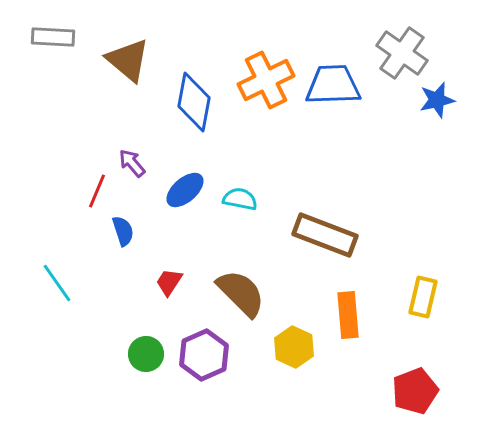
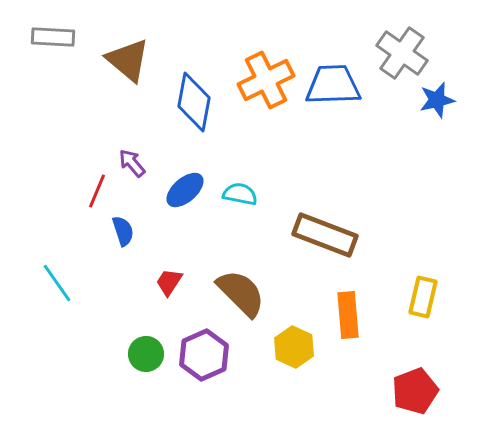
cyan semicircle: moved 5 px up
